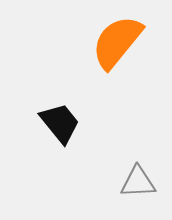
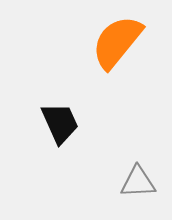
black trapezoid: rotated 15 degrees clockwise
